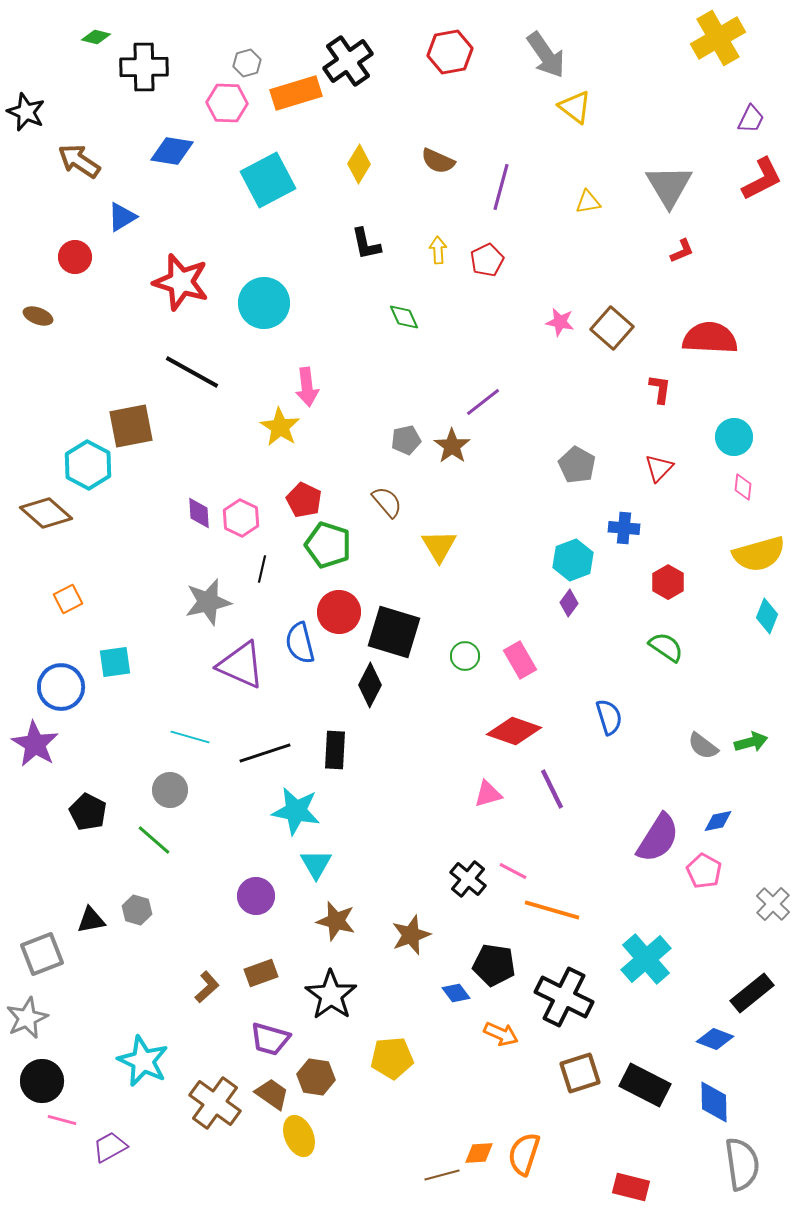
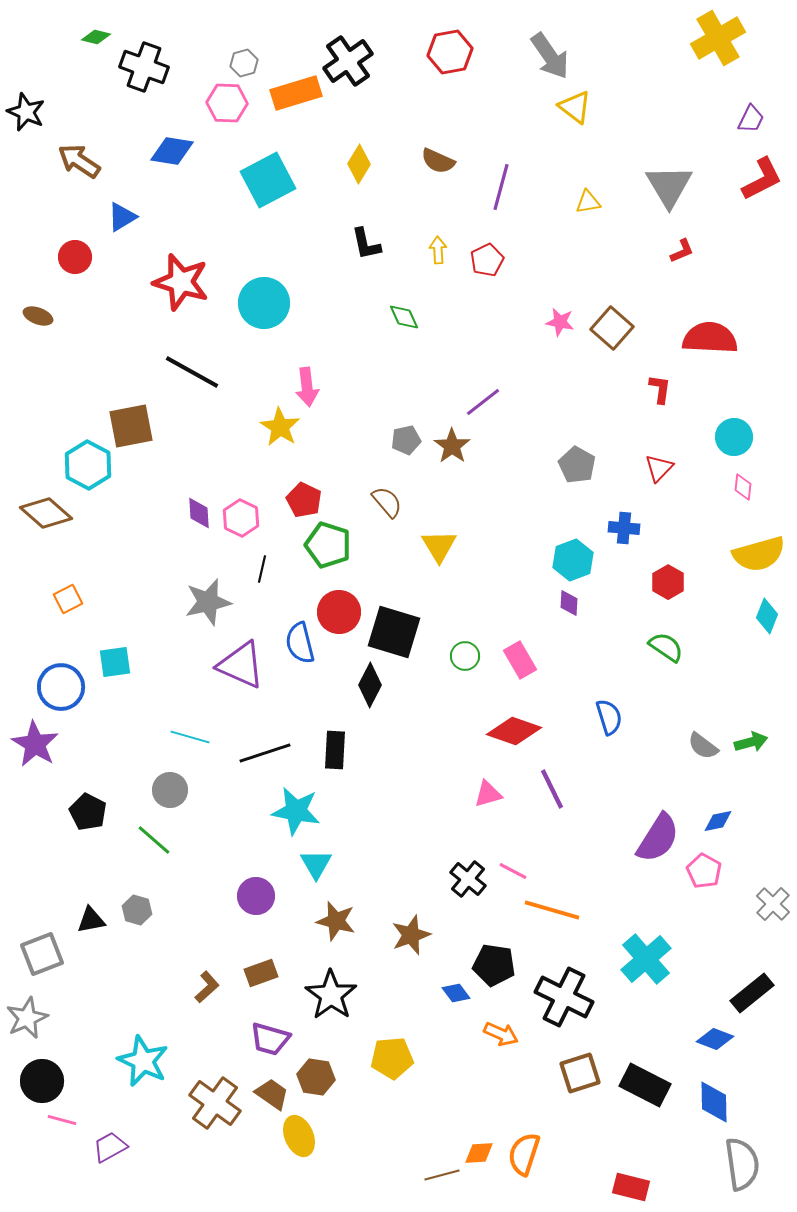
gray arrow at (546, 55): moved 4 px right, 1 px down
gray hexagon at (247, 63): moved 3 px left
black cross at (144, 67): rotated 21 degrees clockwise
purple diamond at (569, 603): rotated 32 degrees counterclockwise
